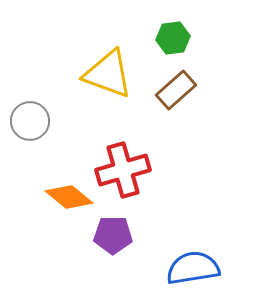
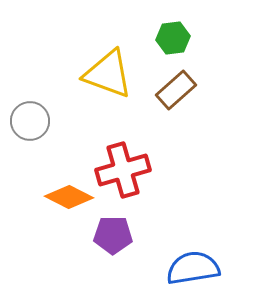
orange diamond: rotated 12 degrees counterclockwise
